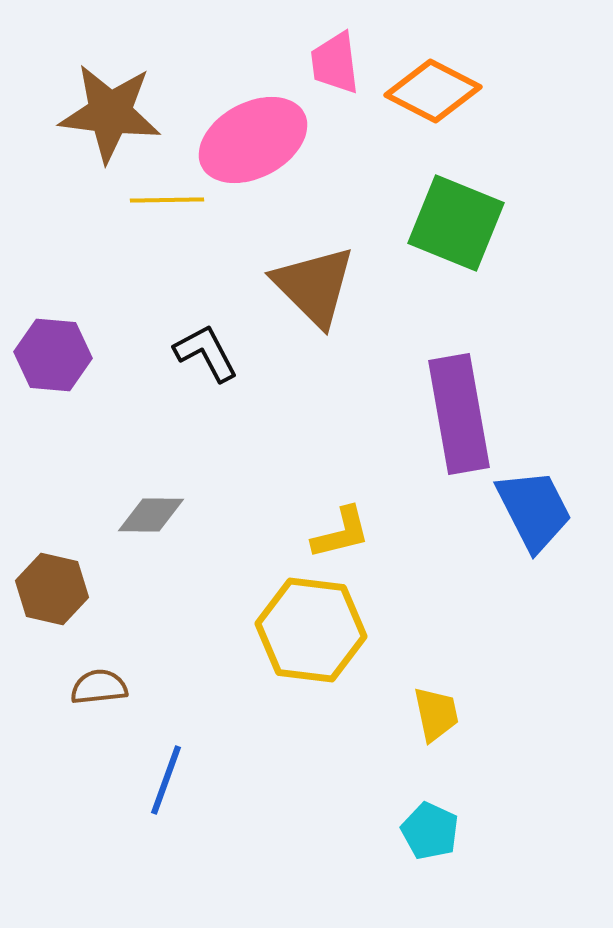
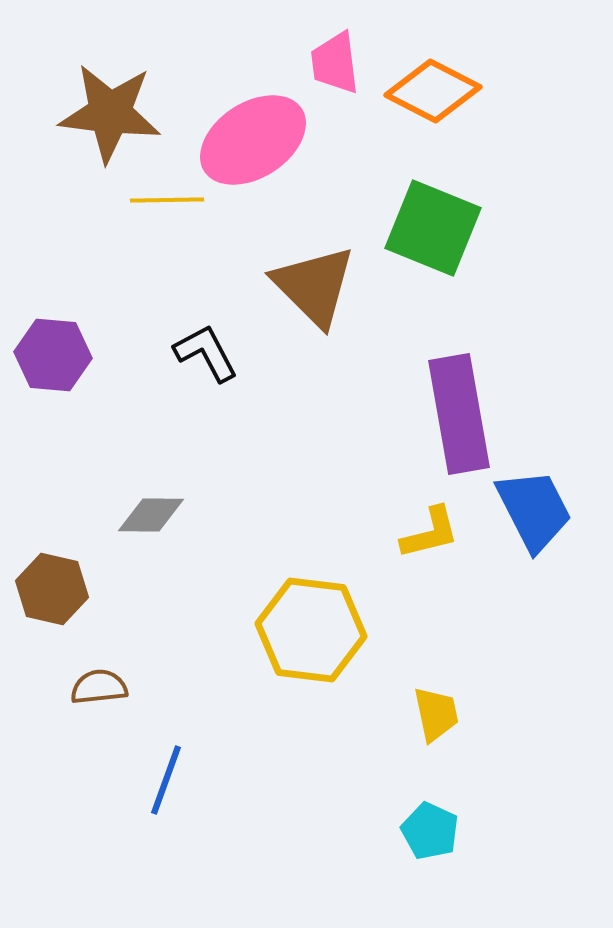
pink ellipse: rotated 5 degrees counterclockwise
green square: moved 23 px left, 5 px down
yellow L-shape: moved 89 px right
